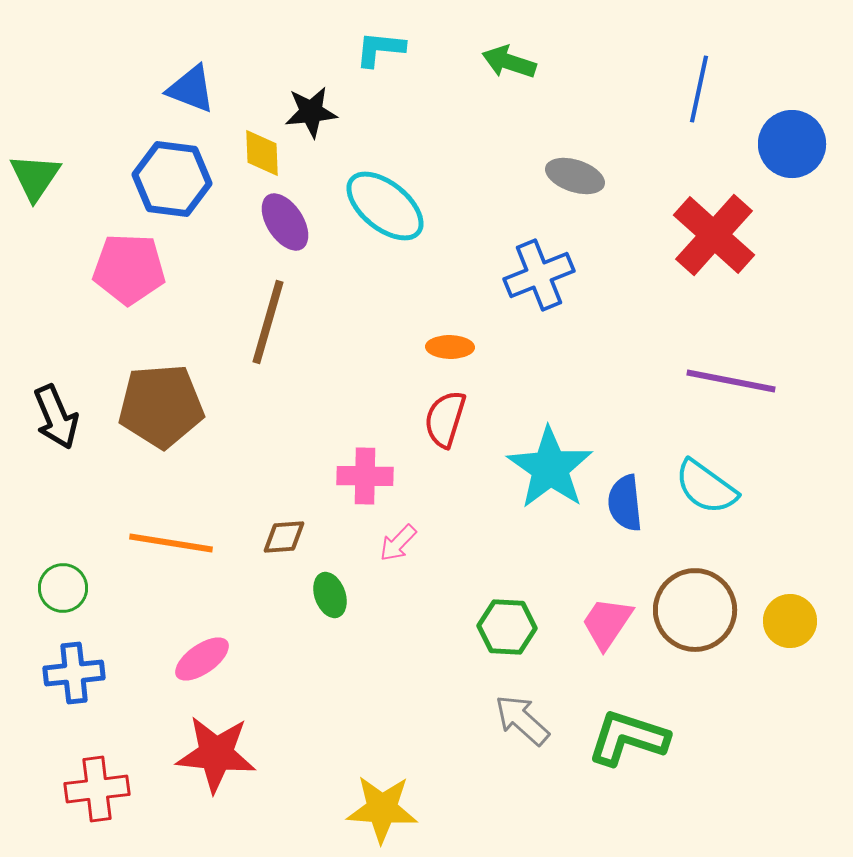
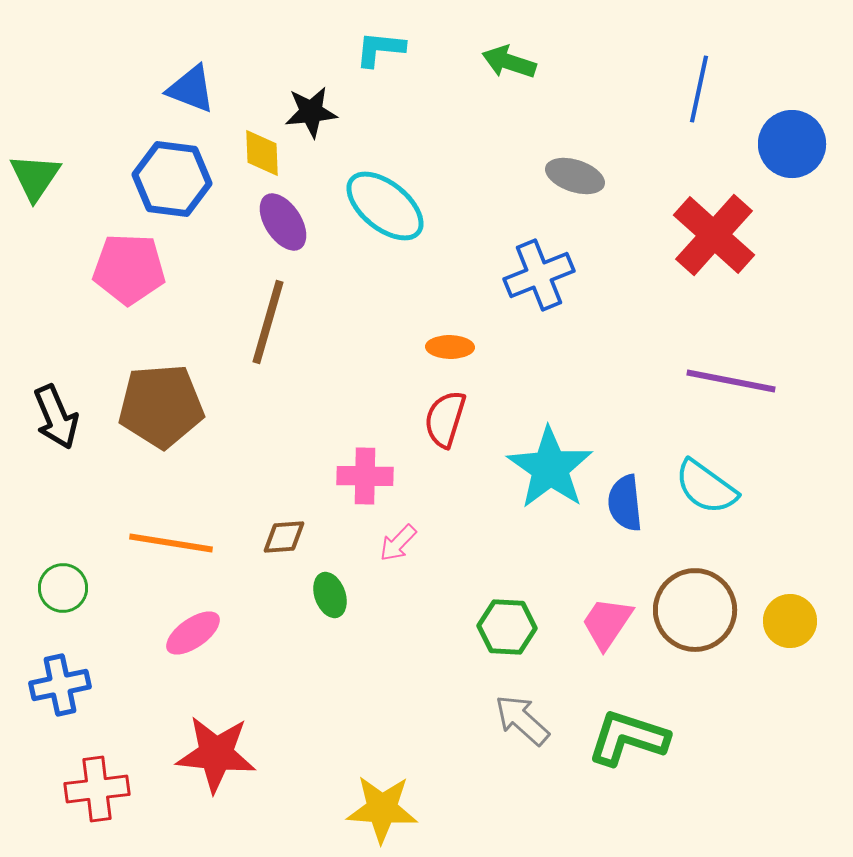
purple ellipse at (285, 222): moved 2 px left
pink ellipse at (202, 659): moved 9 px left, 26 px up
blue cross at (74, 673): moved 14 px left, 12 px down; rotated 6 degrees counterclockwise
